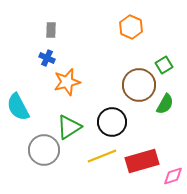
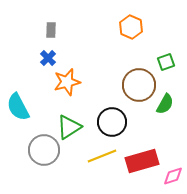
blue cross: moved 1 px right; rotated 21 degrees clockwise
green square: moved 2 px right, 3 px up; rotated 12 degrees clockwise
